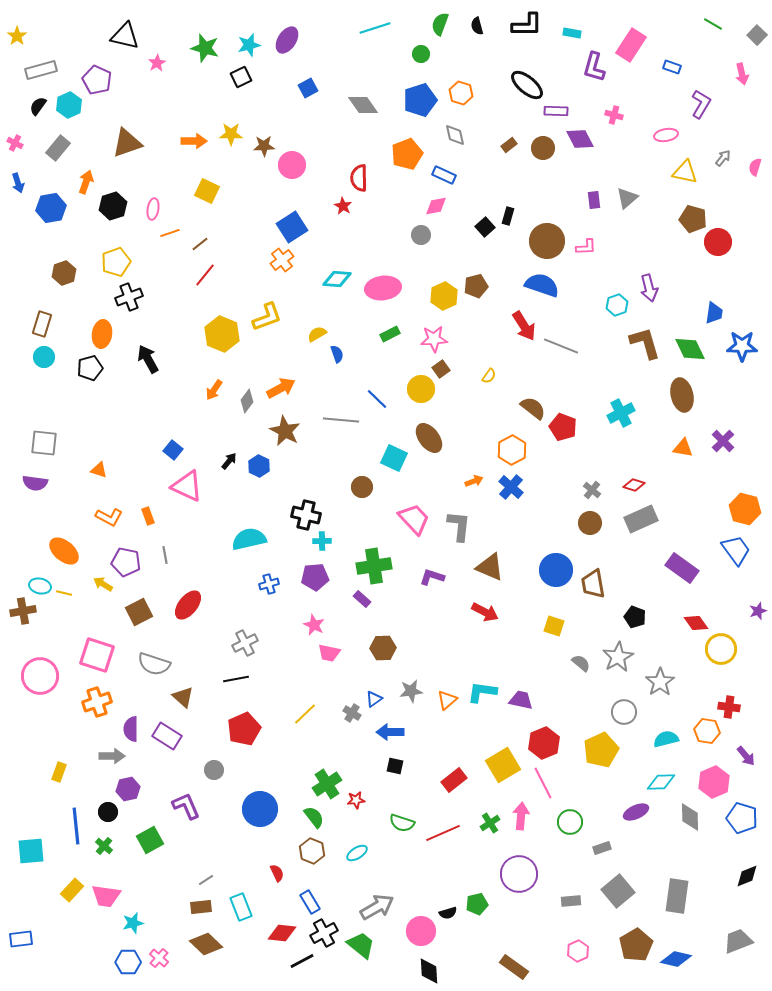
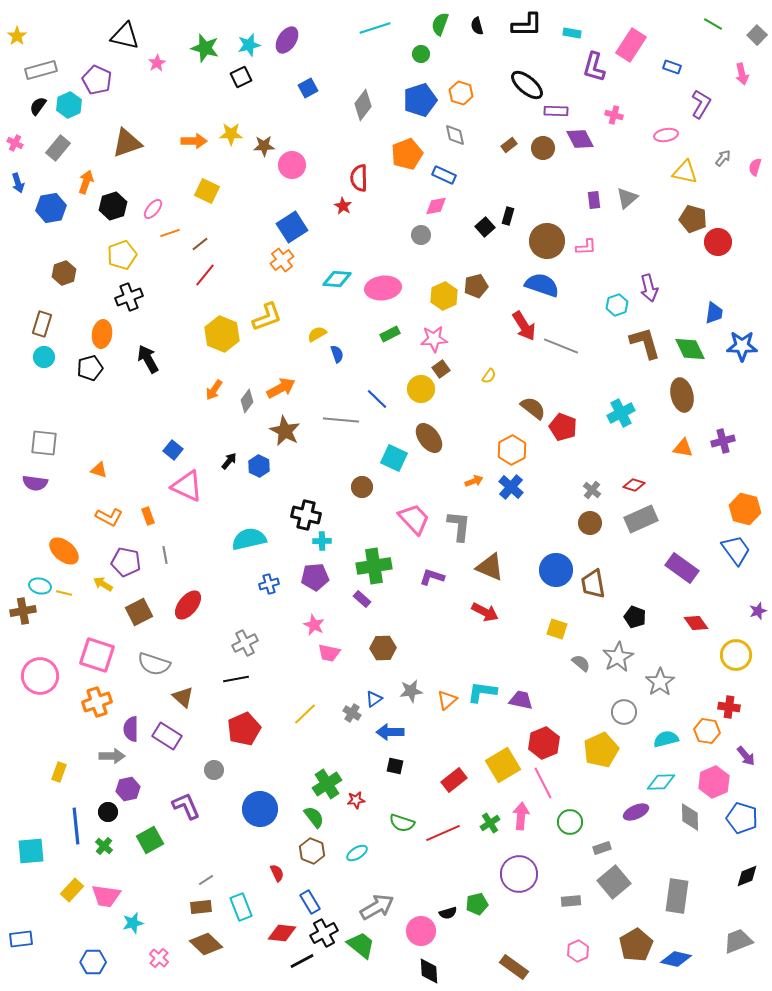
gray diamond at (363, 105): rotated 72 degrees clockwise
pink ellipse at (153, 209): rotated 30 degrees clockwise
yellow pentagon at (116, 262): moved 6 px right, 7 px up
purple cross at (723, 441): rotated 30 degrees clockwise
yellow square at (554, 626): moved 3 px right, 3 px down
yellow circle at (721, 649): moved 15 px right, 6 px down
gray square at (618, 891): moved 4 px left, 9 px up
blue hexagon at (128, 962): moved 35 px left
